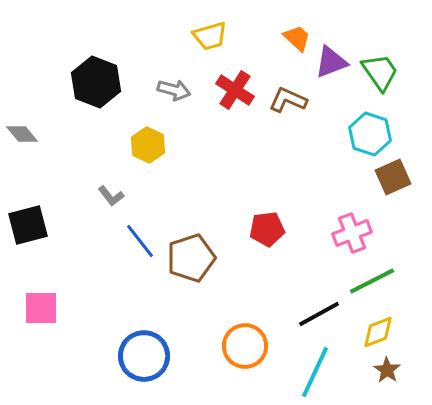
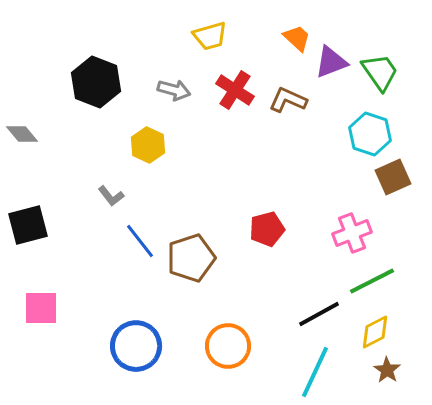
red pentagon: rotated 8 degrees counterclockwise
yellow diamond: moved 3 px left; rotated 6 degrees counterclockwise
orange circle: moved 17 px left
blue circle: moved 8 px left, 10 px up
